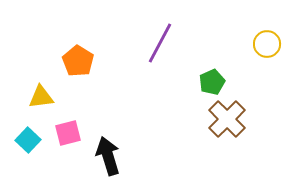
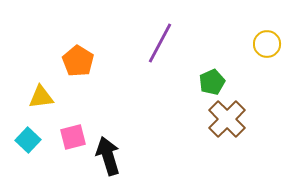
pink square: moved 5 px right, 4 px down
